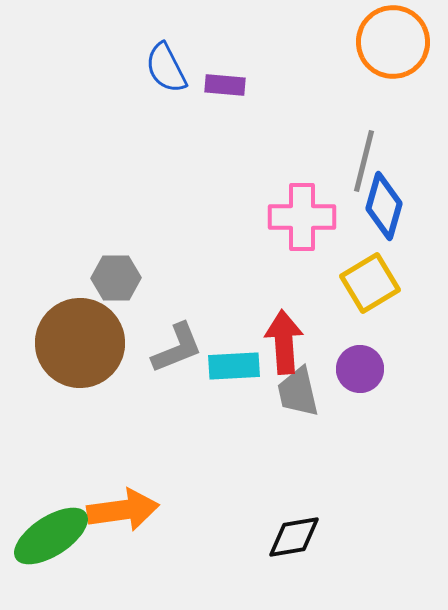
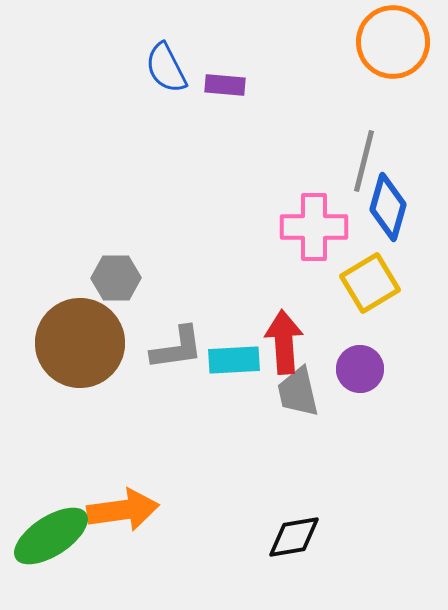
blue diamond: moved 4 px right, 1 px down
pink cross: moved 12 px right, 10 px down
gray L-shape: rotated 14 degrees clockwise
cyan rectangle: moved 6 px up
